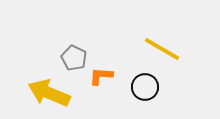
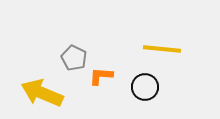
yellow line: rotated 24 degrees counterclockwise
yellow arrow: moved 7 px left
